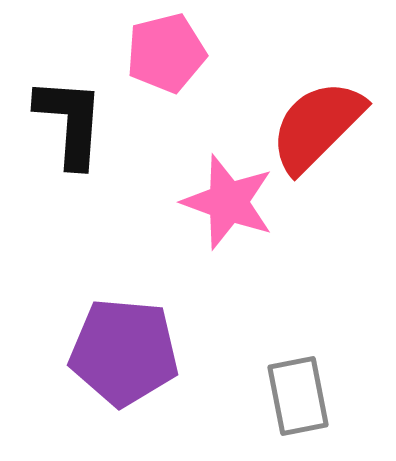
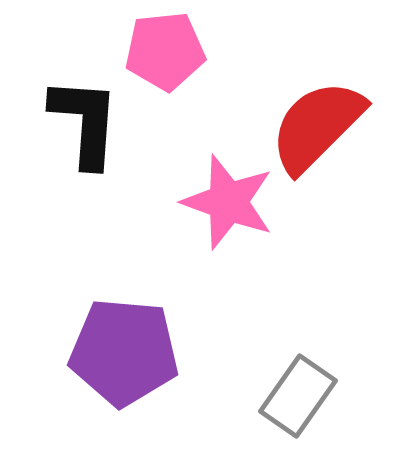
pink pentagon: moved 1 px left, 2 px up; rotated 8 degrees clockwise
black L-shape: moved 15 px right
gray rectangle: rotated 46 degrees clockwise
